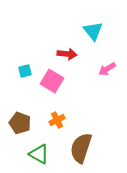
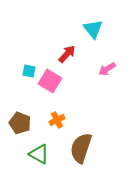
cyan triangle: moved 2 px up
red arrow: rotated 54 degrees counterclockwise
cyan square: moved 4 px right; rotated 24 degrees clockwise
pink square: moved 2 px left
